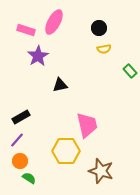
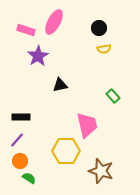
green rectangle: moved 17 px left, 25 px down
black rectangle: rotated 30 degrees clockwise
